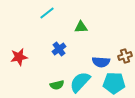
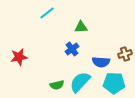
blue cross: moved 13 px right
brown cross: moved 2 px up
